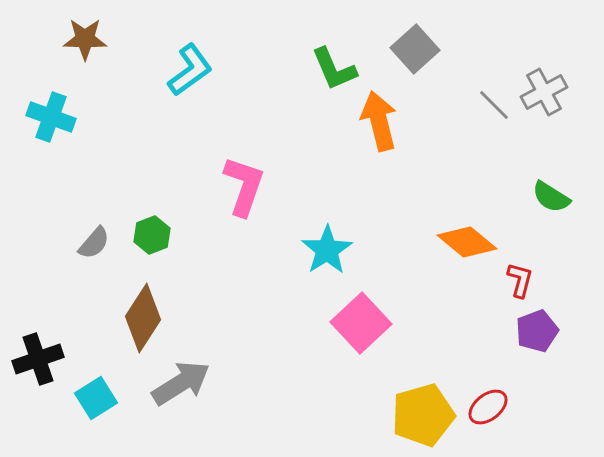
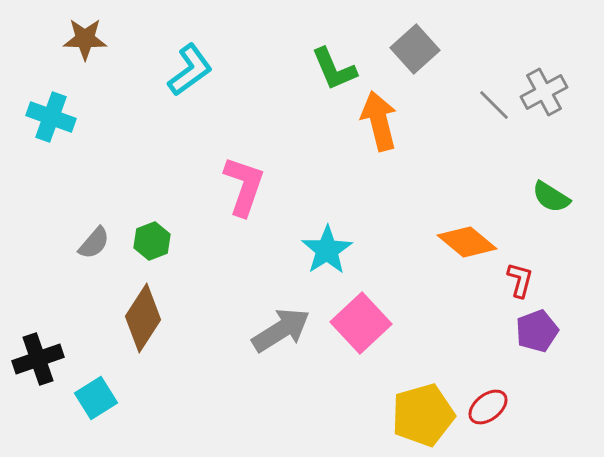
green hexagon: moved 6 px down
gray arrow: moved 100 px right, 53 px up
